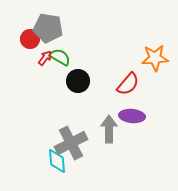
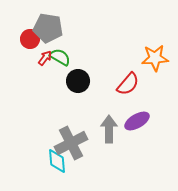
purple ellipse: moved 5 px right, 5 px down; rotated 35 degrees counterclockwise
